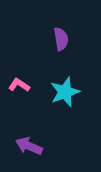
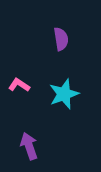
cyan star: moved 1 px left, 2 px down
purple arrow: rotated 48 degrees clockwise
